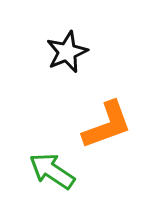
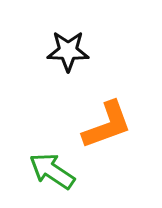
black star: moved 1 px right, 1 px up; rotated 24 degrees clockwise
